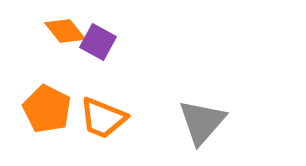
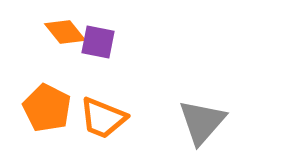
orange diamond: moved 1 px down
purple square: rotated 18 degrees counterclockwise
orange pentagon: moved 1 px up
